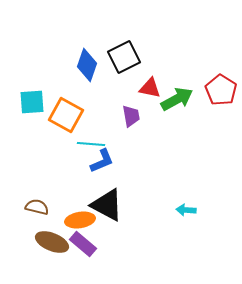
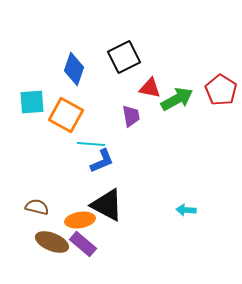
blue diamond: moved 13 px left, 4 px down
